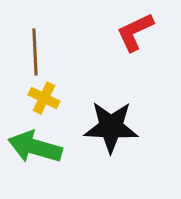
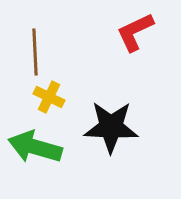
yellow cross: moved 5 px right, 1 px up
